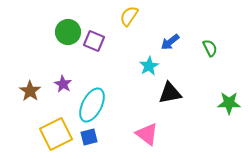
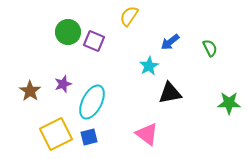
purple star: rotated 24 degrees clockwise
cyan ellipse: moved 3 px up
